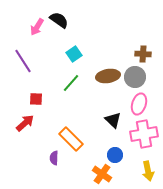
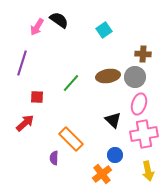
cyan square: moved 30 px right, 24 px up
purple line: moved 1 px left, 2 px down; rotated 50 degrees clockwise
red square: moved 1 px right, 2 px up
orange cross: rotated 18 degrees clockwise
